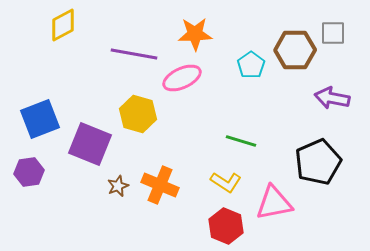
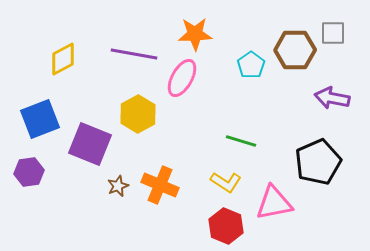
yellow diamond: moved 34 px down
pink ellipse: rotated 36 degrees counterclockwise
yellow hexagon: rotated 15 degrees clockwise
